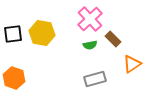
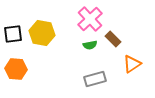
orange hexagon: moved 2 px right, 9 px up; rotated 15 degrees counterclockwise
